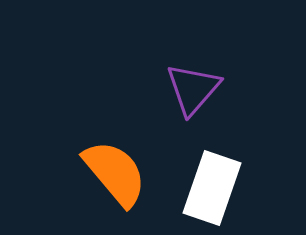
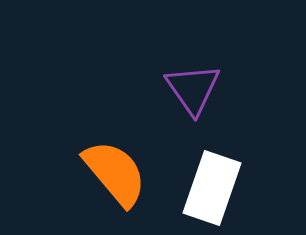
purple triangle: rotated 16 degrees counterclockwise
